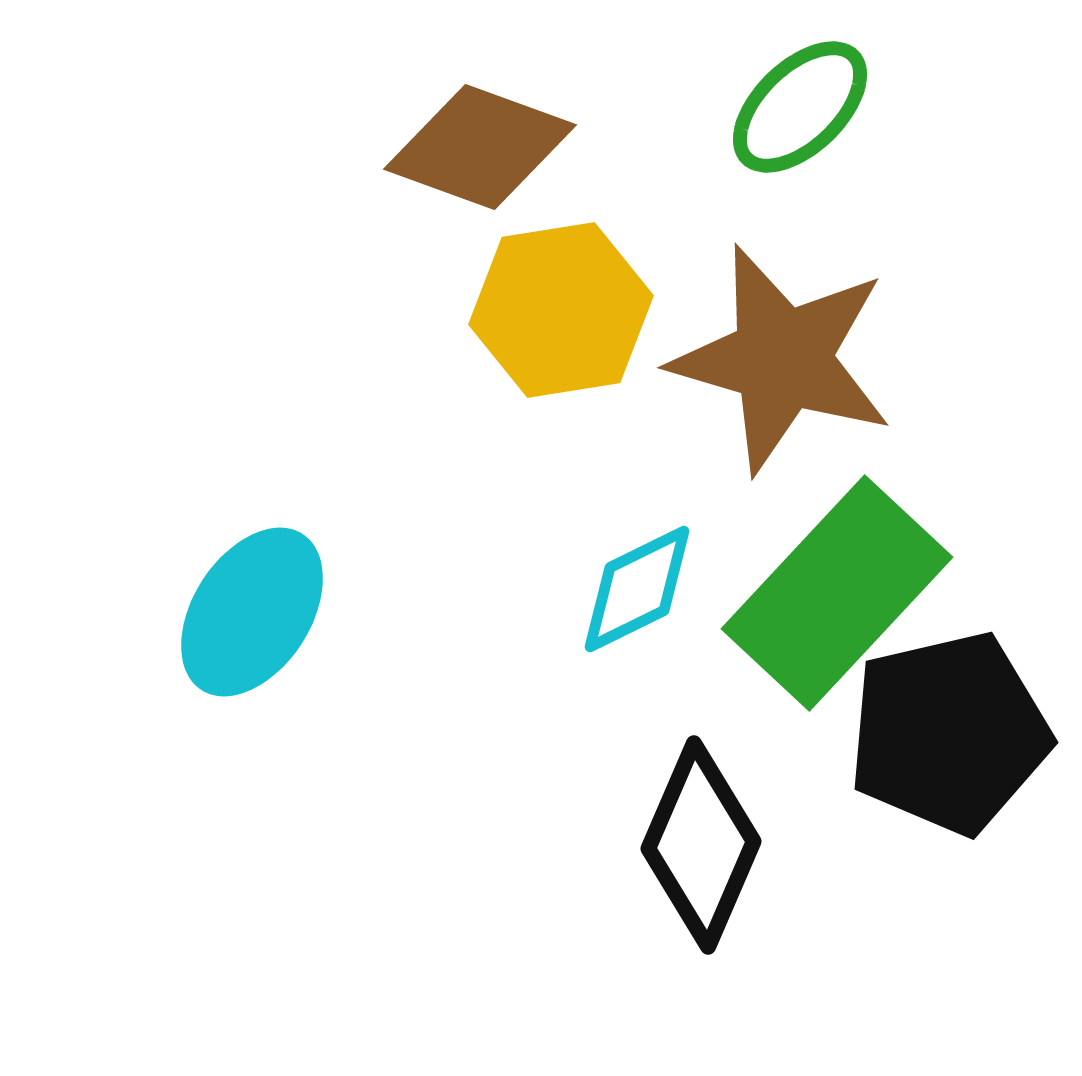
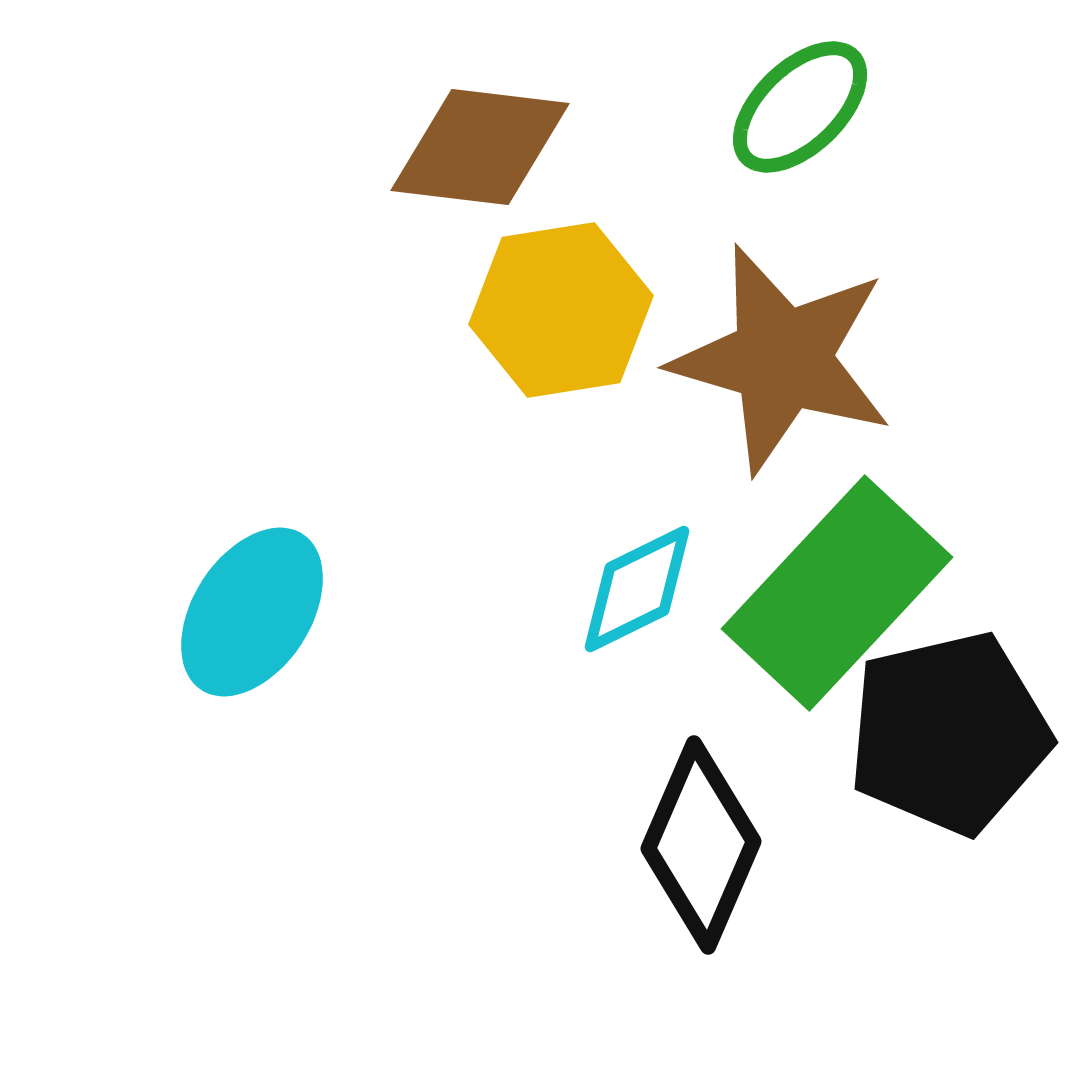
brown diamond: rotated 13 degrees counterclockwise
